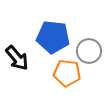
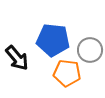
blue pentagon: moved 3 px down
gray circle: moved 1 px right, 1 px up
